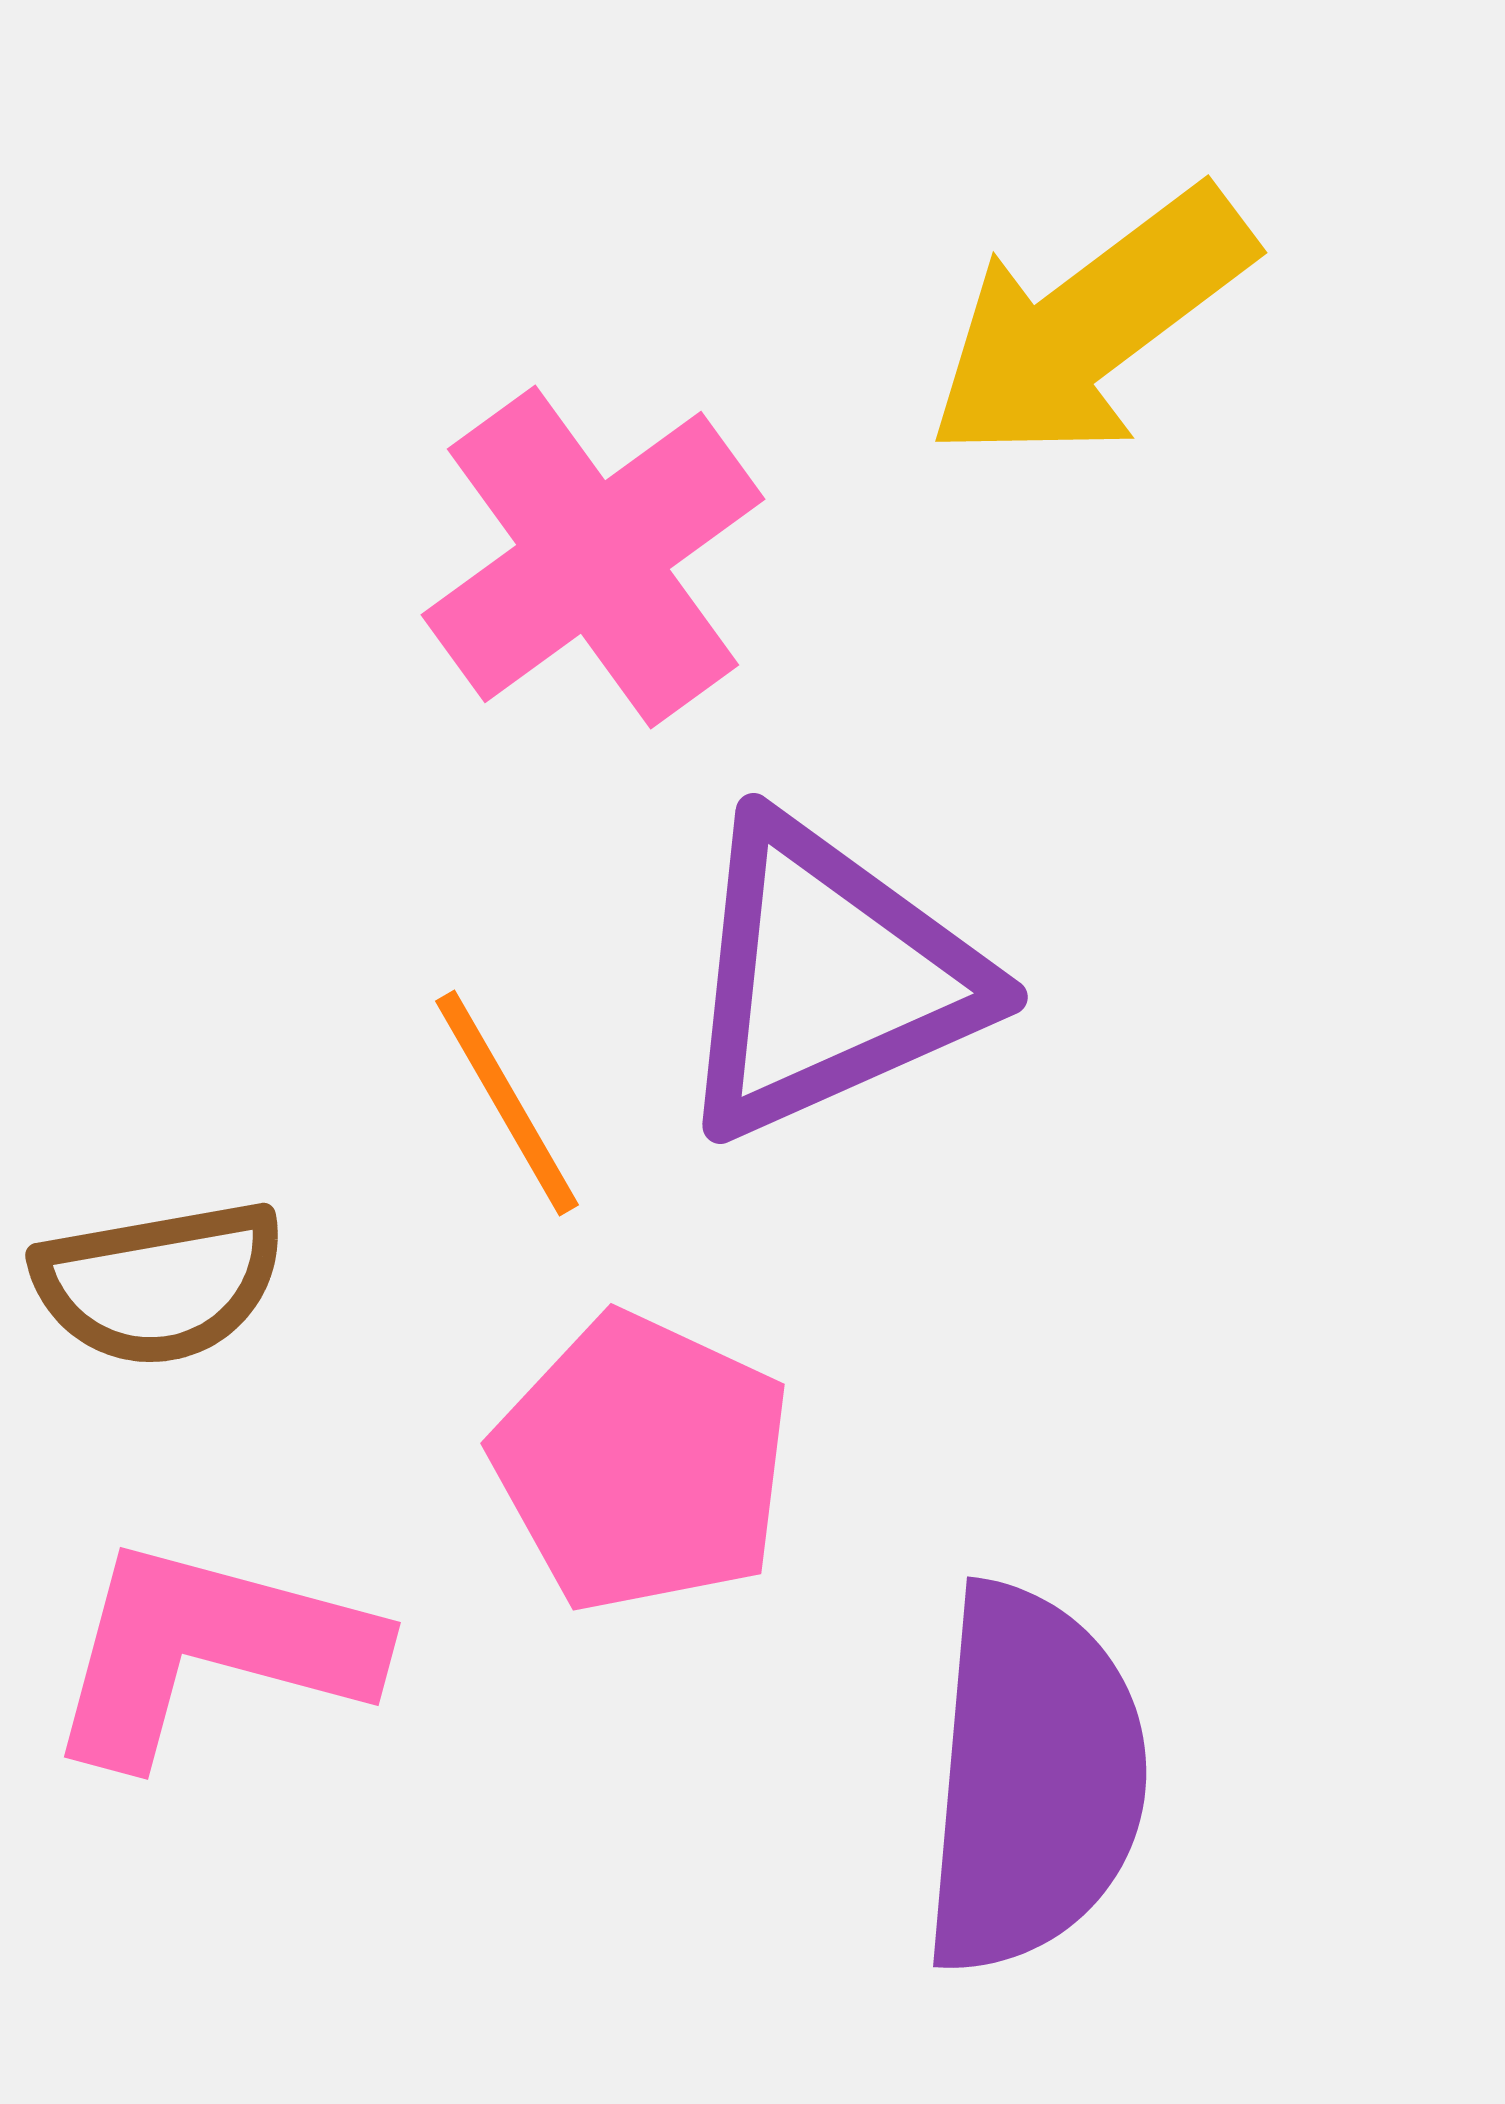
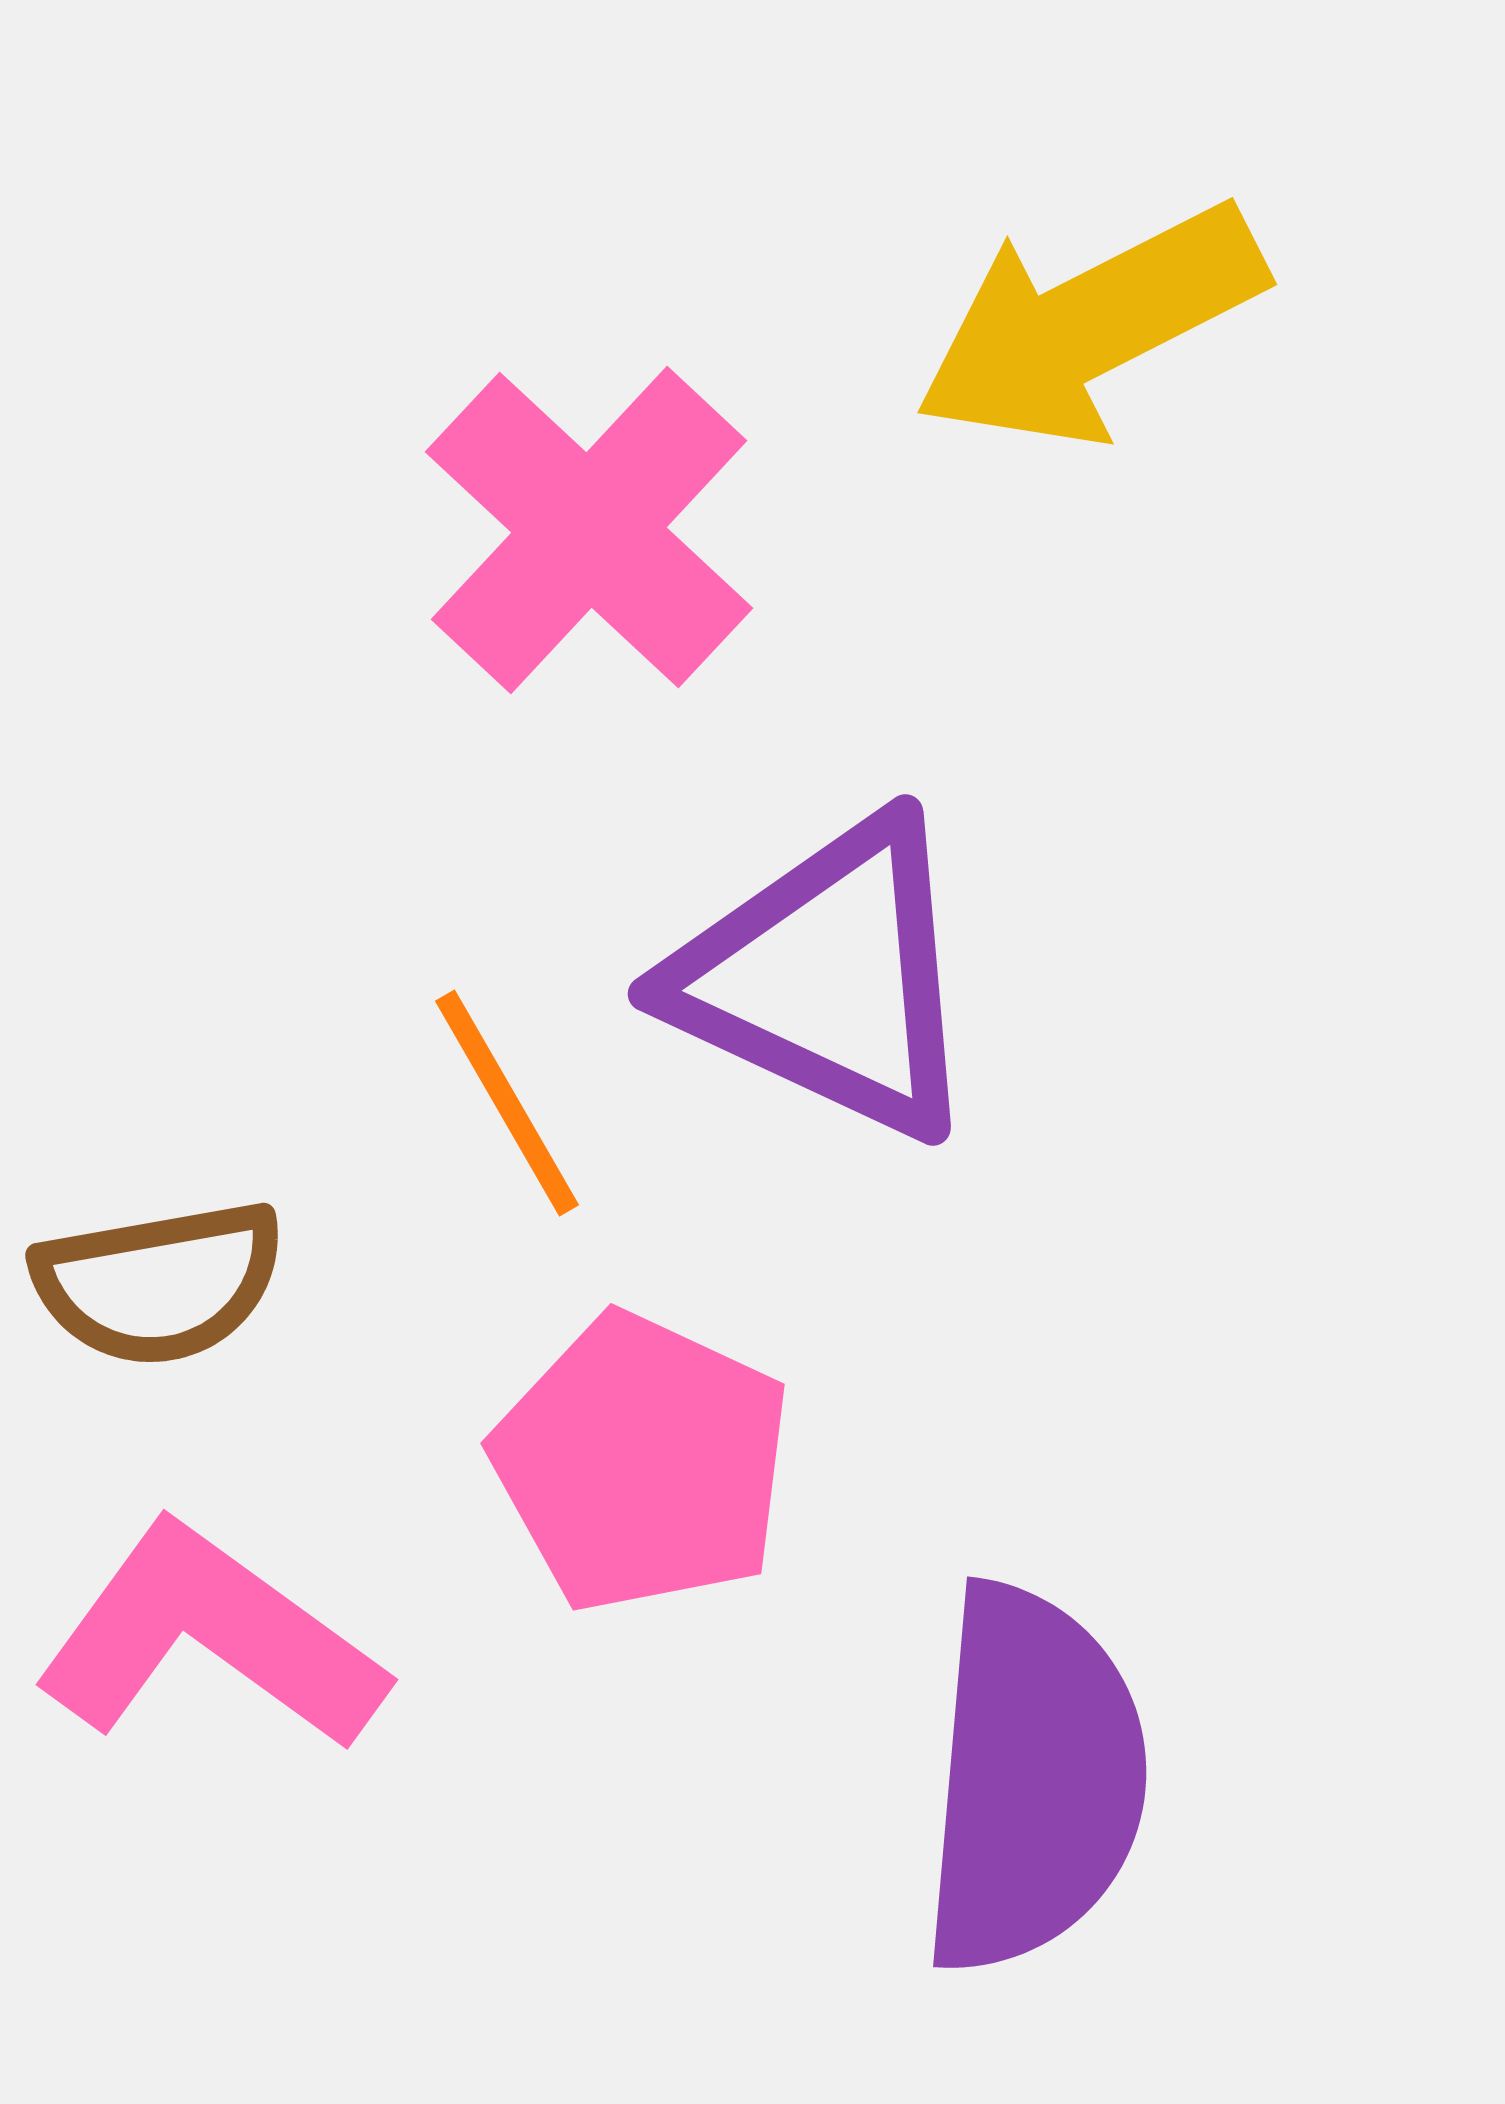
yellow arrow: rotated 10 degrees clockwise
pink cross: moved 4 px left, 27 px up; rotated 11 degrees counterclockwise
purple triangle: rotated 49 degrees clockwise
pink L-shape: moved 13 px up; rotated 21 degrees clockwise
